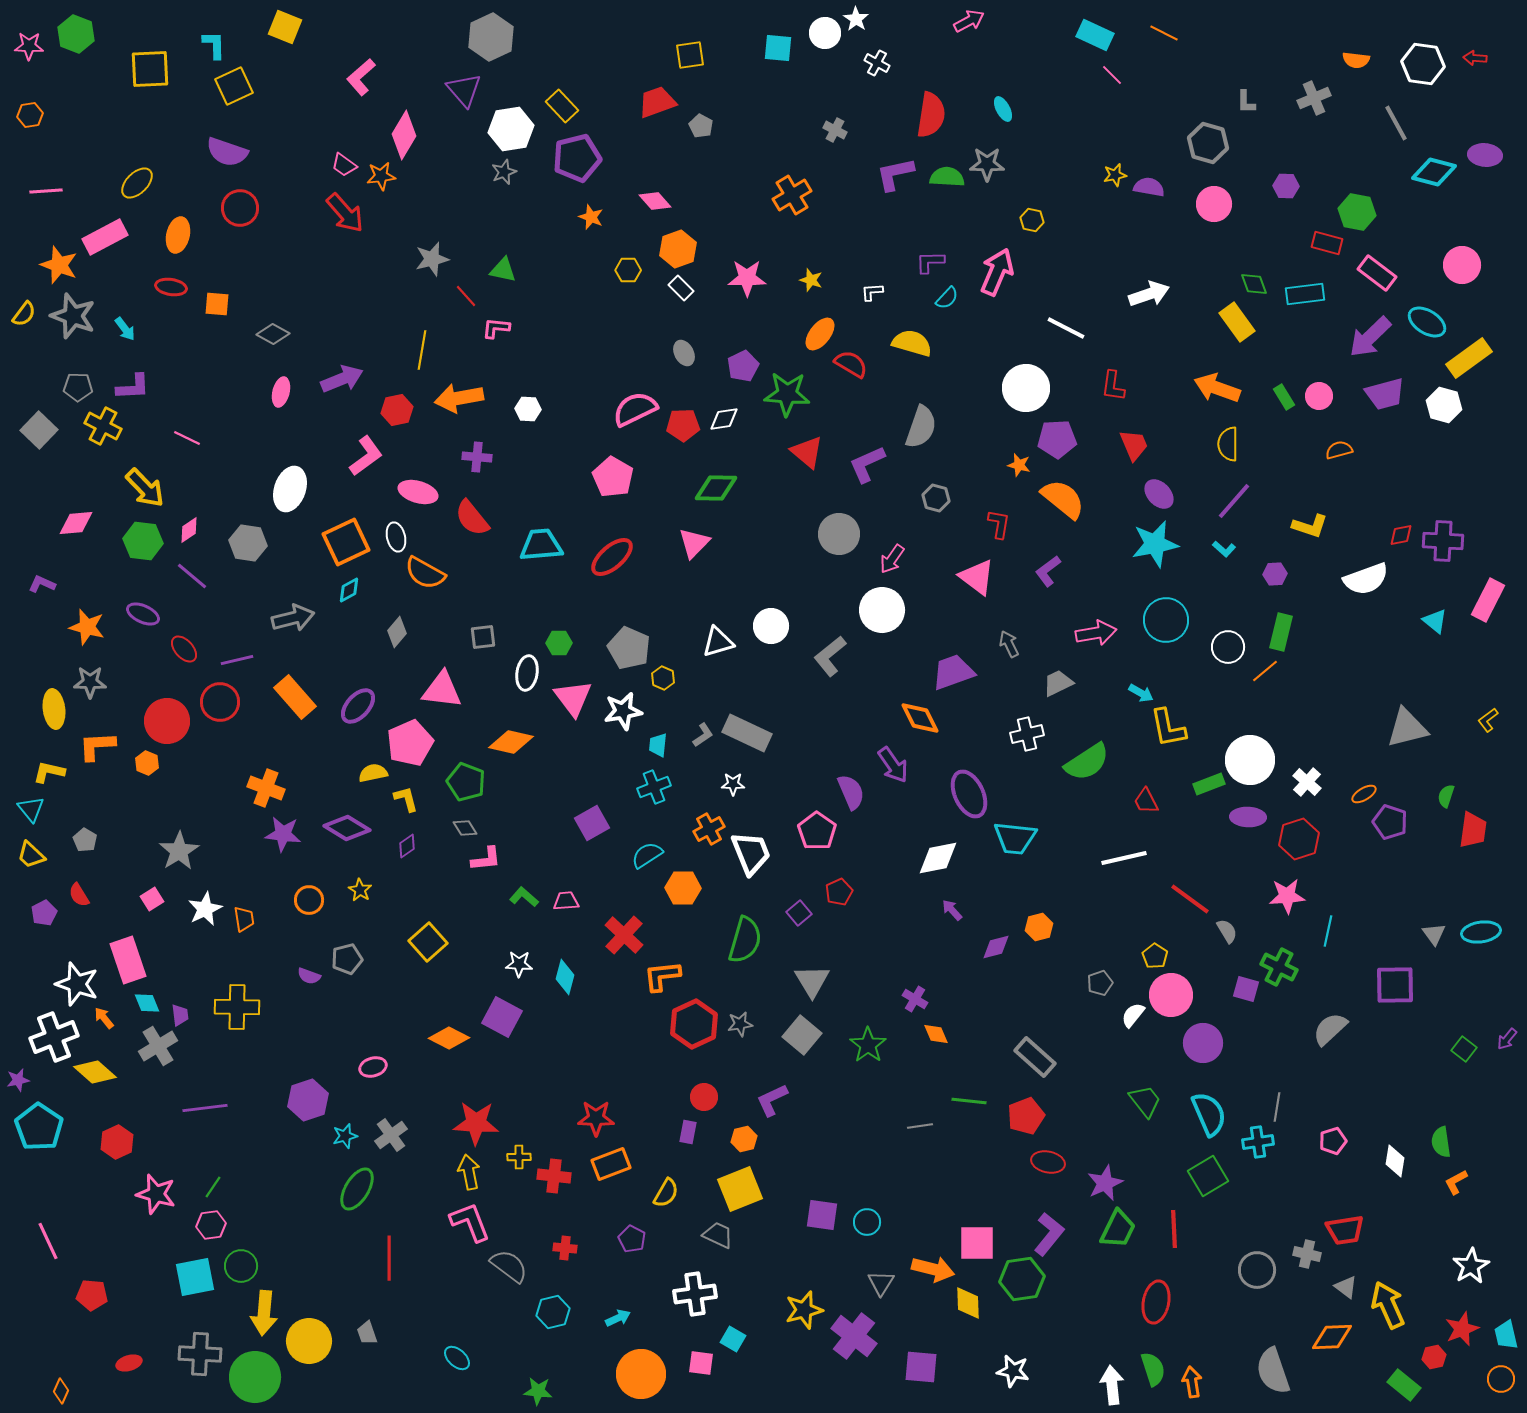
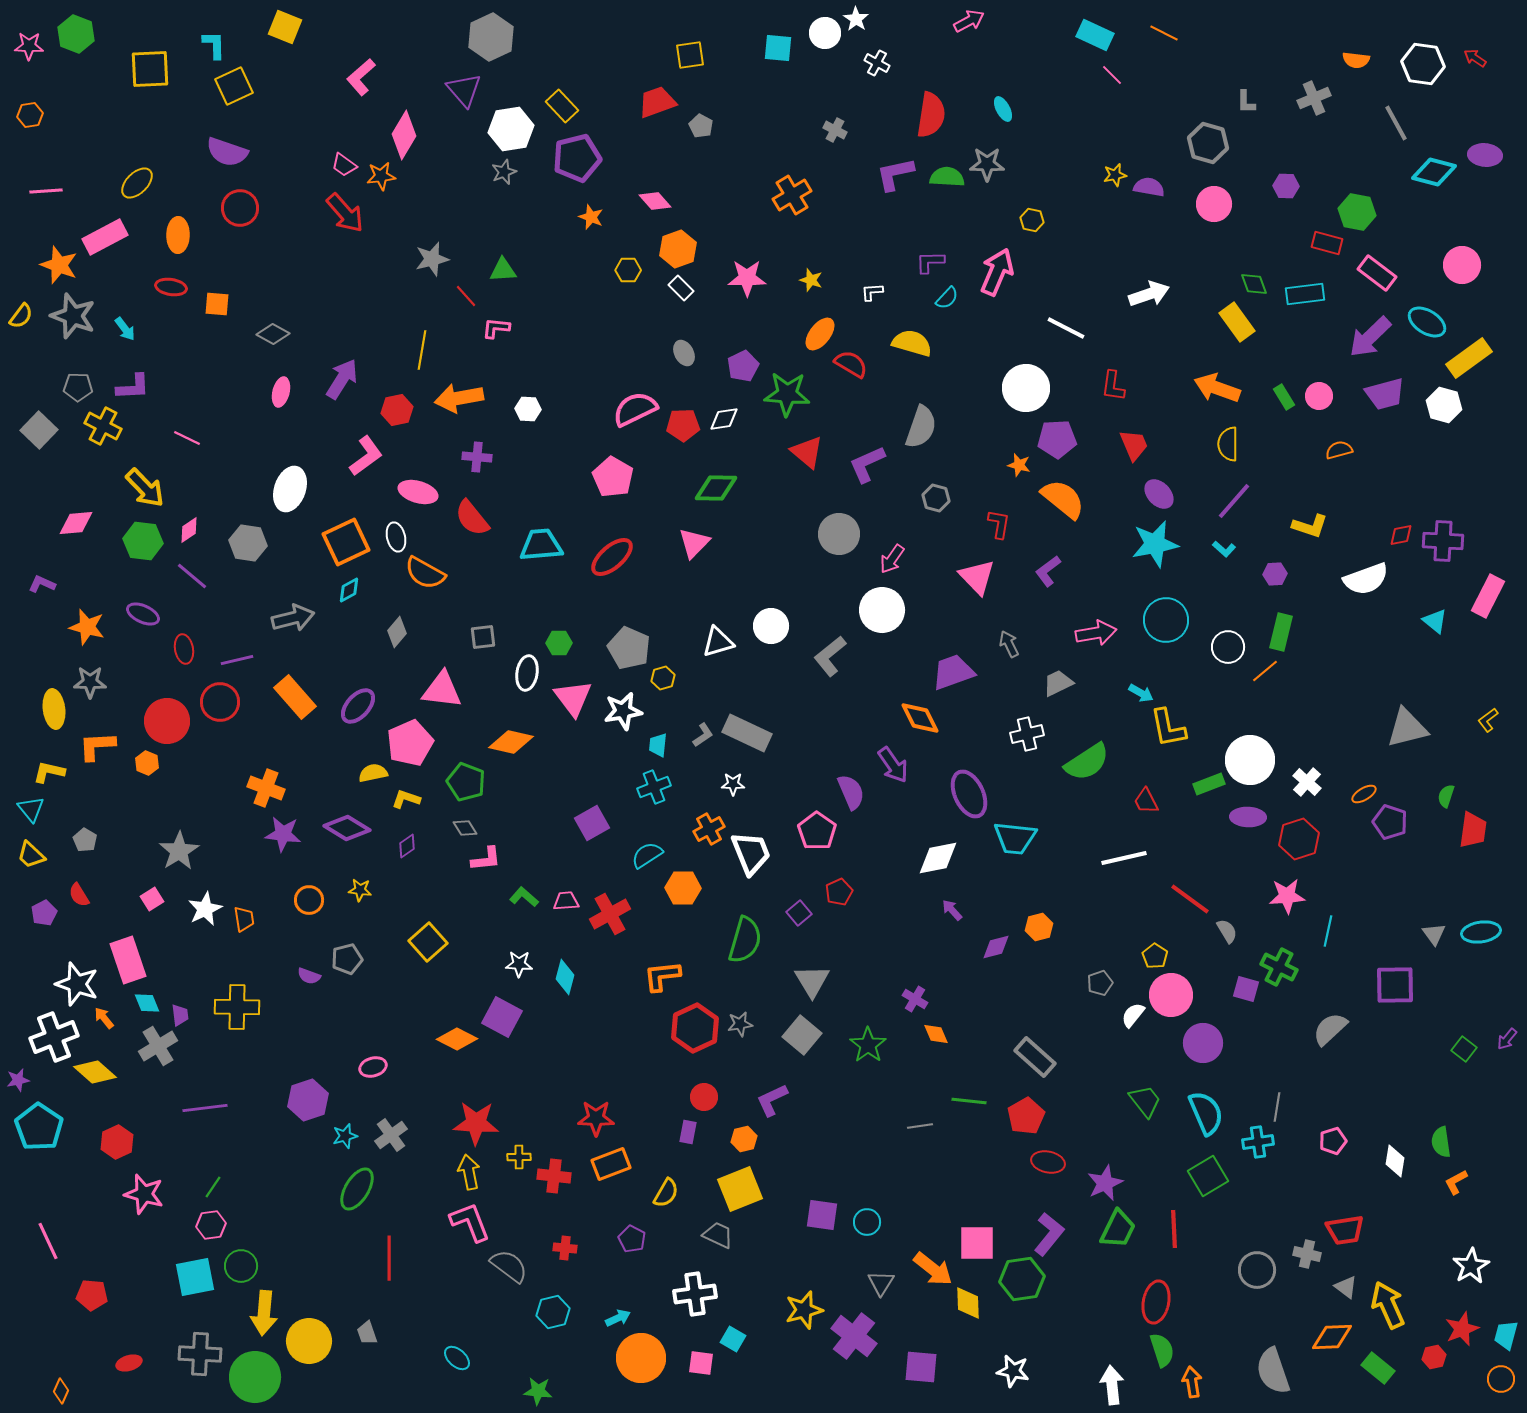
red arrow at (1475, 58): rotated 30 degrees clockwise
orange ellipse at (178, 235): rotated 12 degrees counterclockwise
green triangle at (503, 270): rotated 16 degrees counterclockwise
yellow semicircle at (24, 314): moved 3 px left, 2 px down
purple arrow at (342, 379): rotated 36 degrees counterclockwise
pink triangle at (977, 577): rotated 9 degrees clockwise
pink rectangle at (1488, 600): moved 4 px up
red ellipse at (184, 649): rotated 32 degrees clockwise
yellow hexagon at (663, 678): rotated 20 degrees clockwise
yellow L-shape at (406, 799): rotated 56 degrees counterclockwise
yellow star at (360, 890): rotated 25 degrees counterclockwise
red cross at (624, 935): moved 14 px left, 21 px up; rotated 18 degrees clockwise
red hexagon at (694, 1024): moved 1 px right, 4 px down
orange diamond at (449, 1038): moved 8 px right, 1 px down
cyan semicircle at (1209, 1114): moved 3 px left, 1 px up
red pentagon at (1026, 1116): rotated 9 degrees counterclockwise
pink star at (156, 1194): moved 12 px left
orange arrow at (933, 1269): rotated 24 degrees clockwise
cyan trapezoid at (1506, 1335): rotated 28 degrees clockwise
green semicircle at (1153, 1369): moved 9 px right, 19 px up
orange circle at (641, 1374): moved 16 px up
green rectangle at (1404, 1385): moved 26 px left, 17 px up
